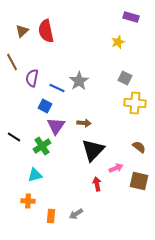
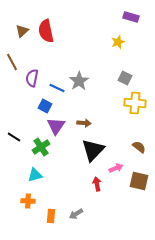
green cross: moved 1 px left, 1 px down
